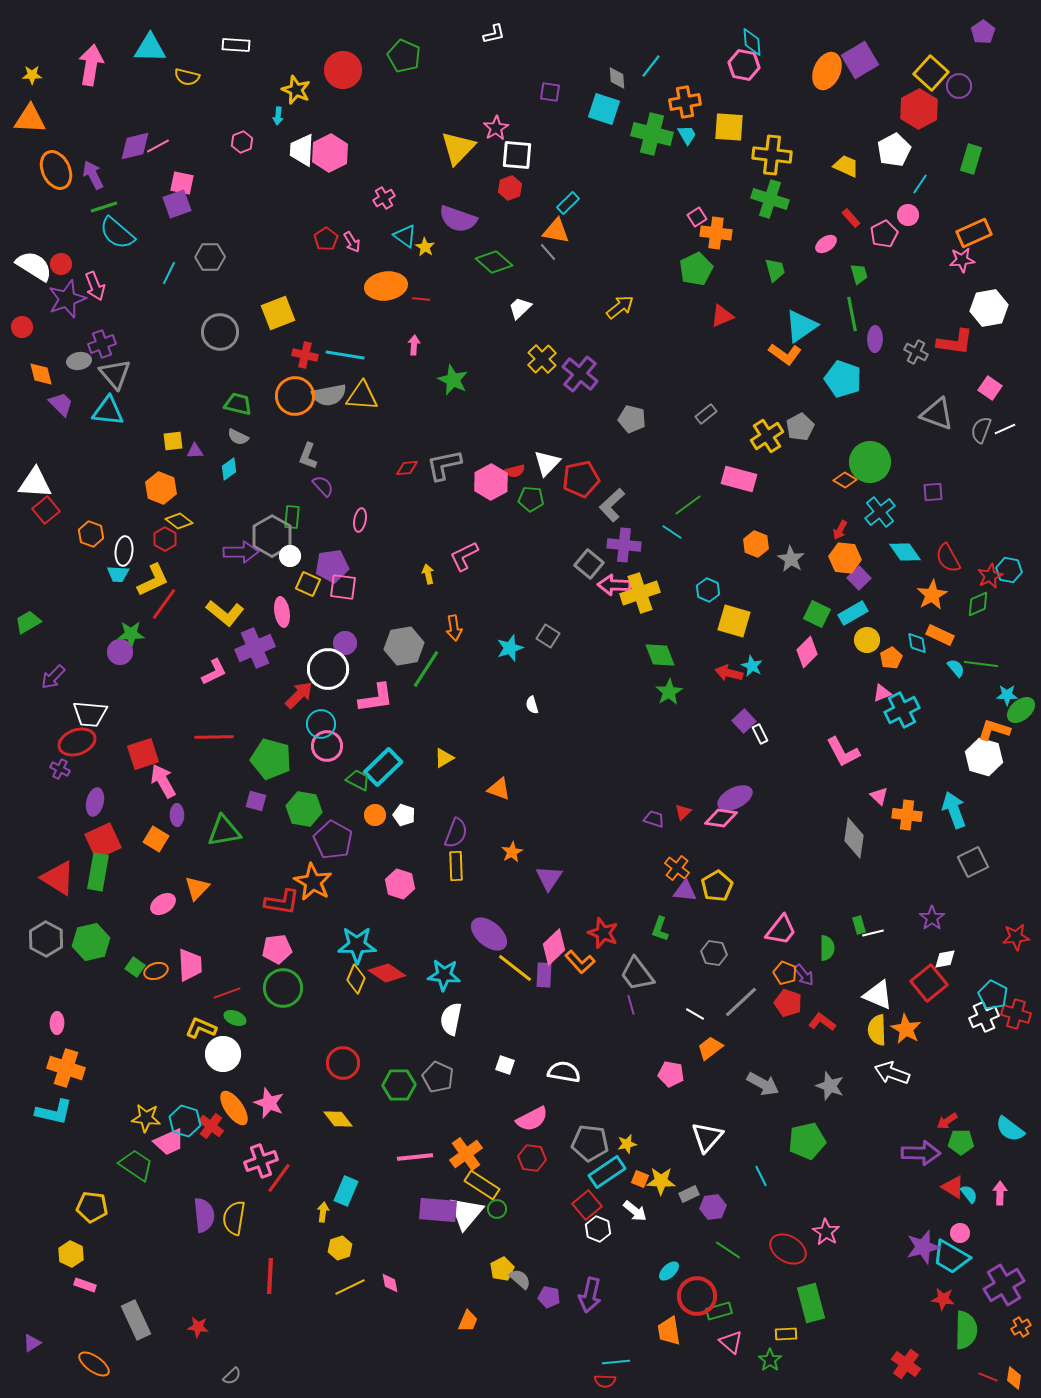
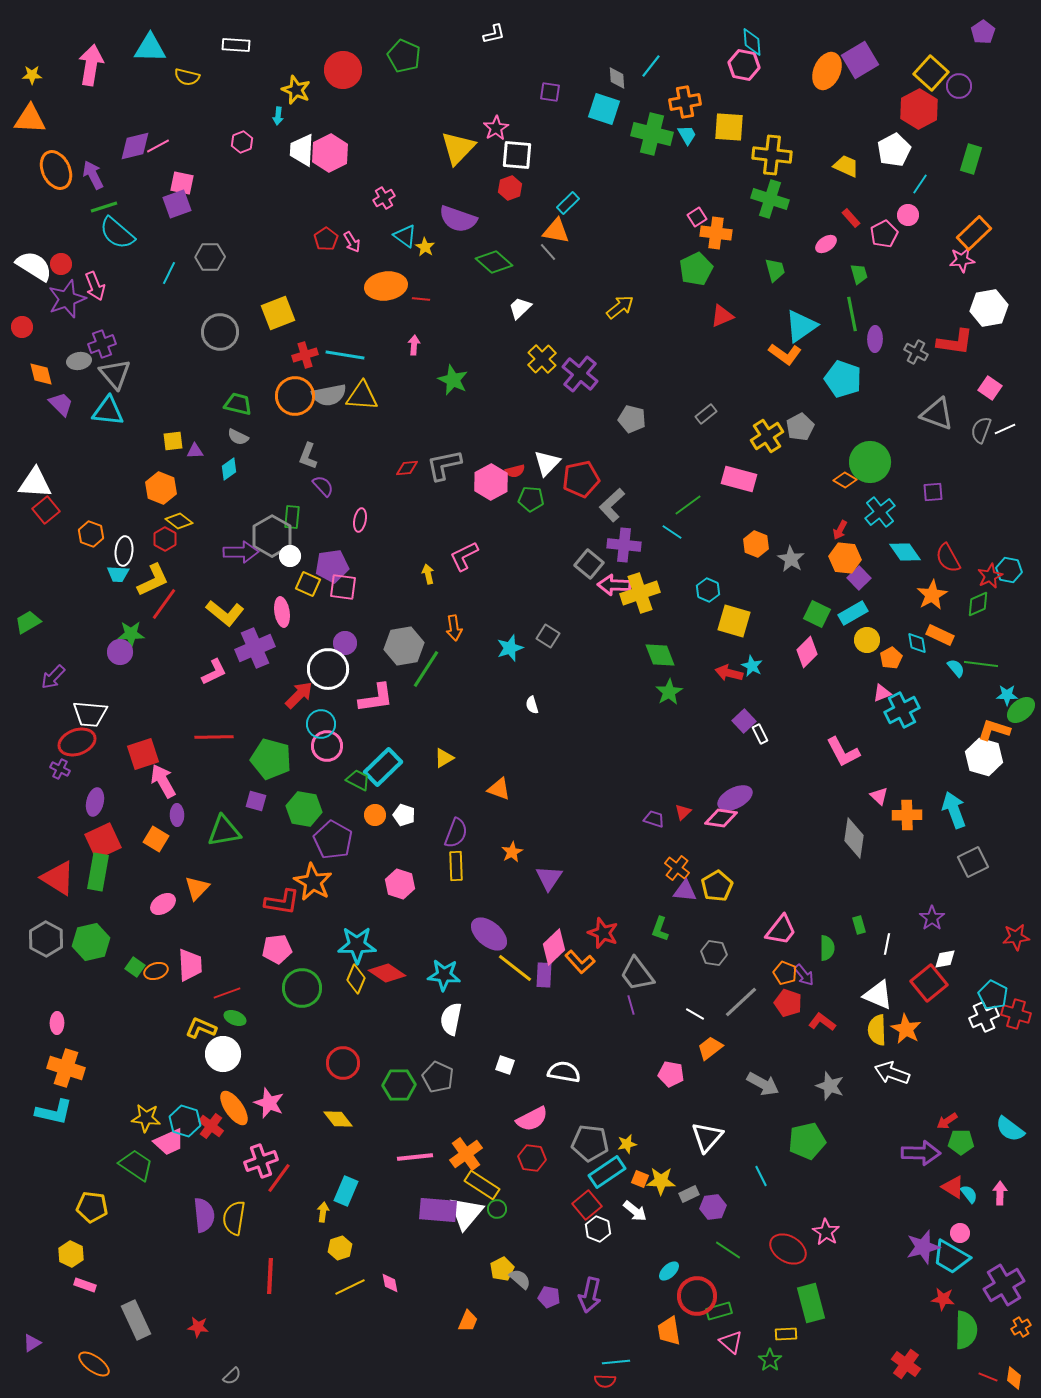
orange rectangle at (974, 233): rotated 20 degrees counterclockwise
red cross at (305, 355): rotated 30 degrees counterclockwise
orange cross at (907, 815): rotated 8 degrees counterclockwise
white line at (873, 933): moved 14 px right, 11 px down; rotated 65 degrees counterclockwise
green circle at (283, 988): moved 19 px right
